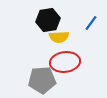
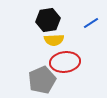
blue line: rotated 21 degrees clockwise
yellow semicircle: moved 5 px left, 3 px down
gray pentagon: rotated 20 degrees counterclockwise
